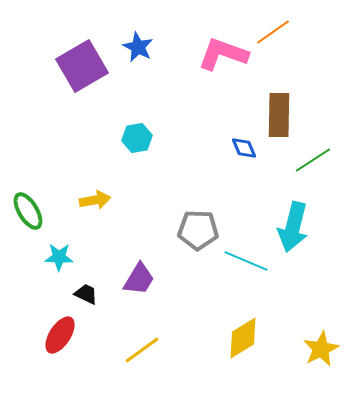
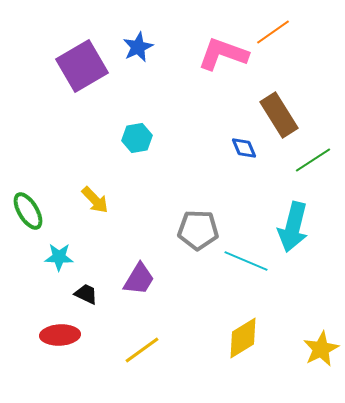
blue star: rotated 20 degrees clockwise
brown rectangle: rotated 33 degrees counterclockwise
yellow arrow: rotated 56 degrees clockwise
red ellipse: rotated 54 degrees clockwise
